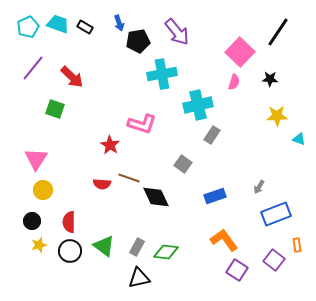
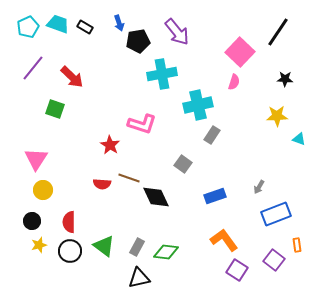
black star at (270, 79): moved 15 px right
